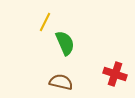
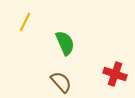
yellow line: moved 20 px left
brown semicircle: rotated 35 degrees clockwise
